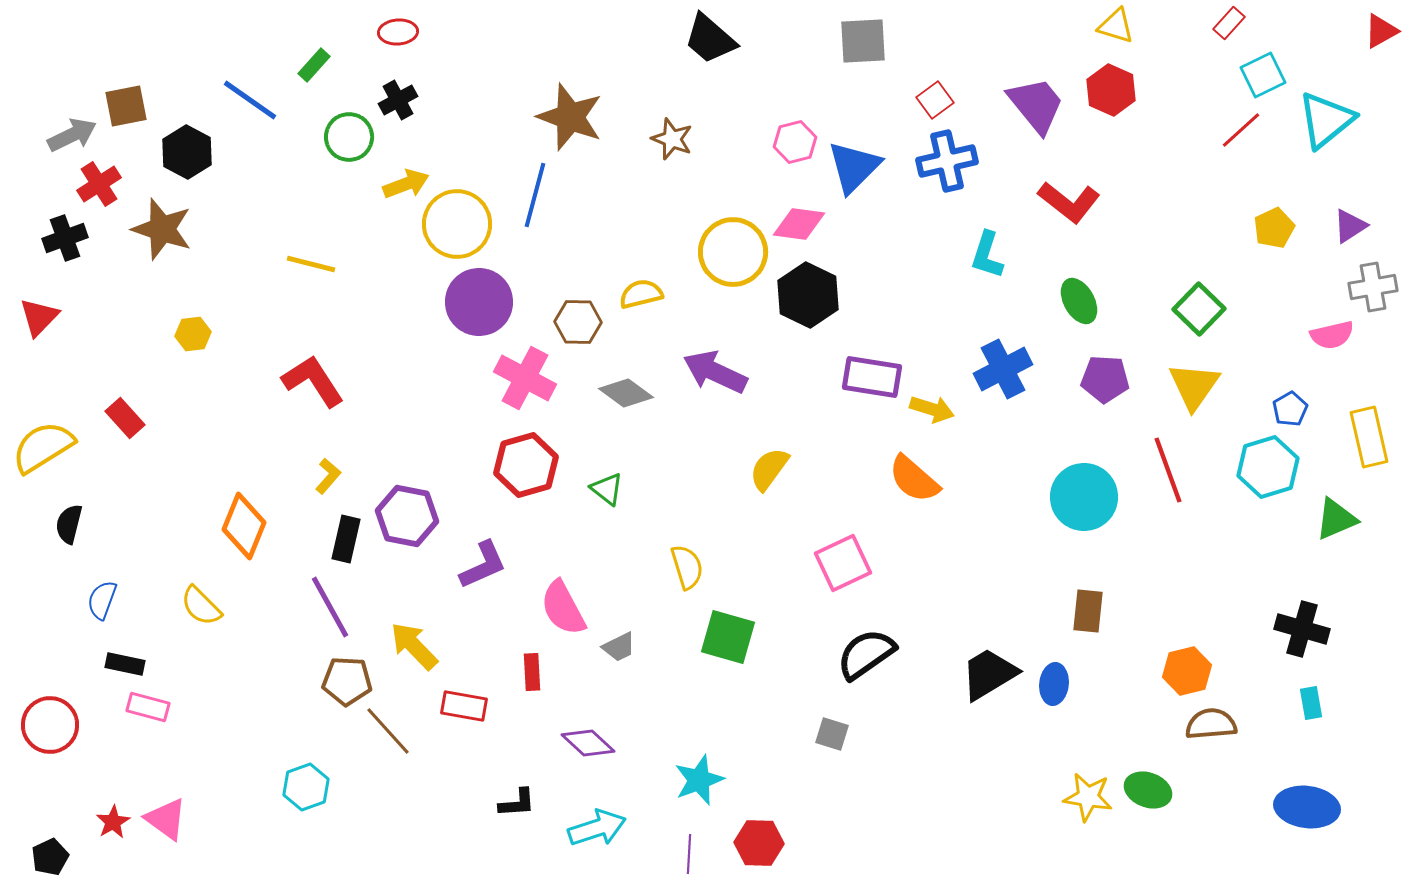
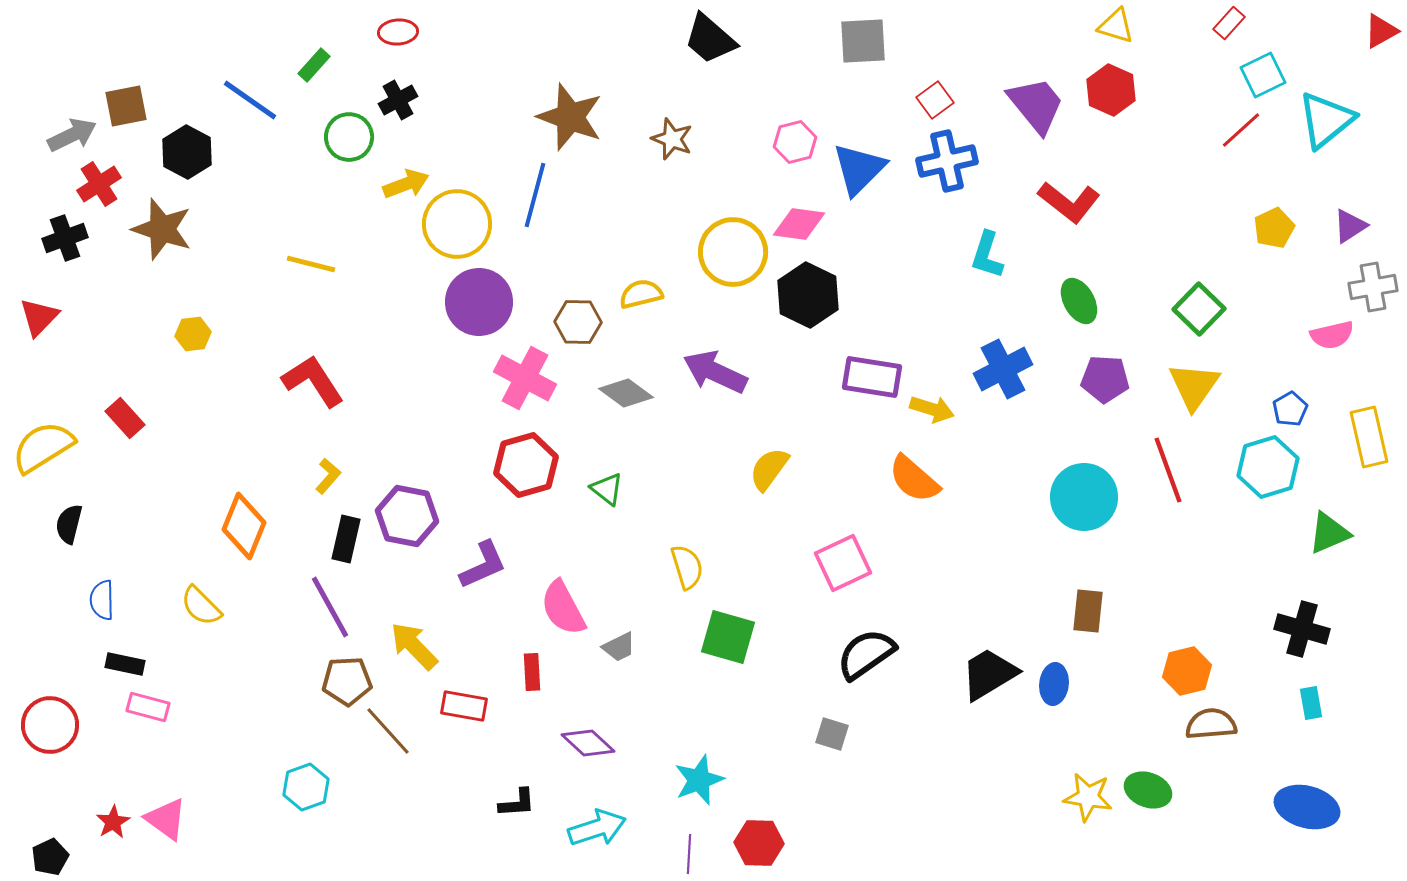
blue triangle at (854, 167): moved 5 px right, 2 px down
green triangle at (1336, 519): moved 7 px left, 14 px down
blue semicircle at (102, 600): rotated 21 degrees counterclockwise
brown pentagon at (347, 681): rotated 6 degrees counterclockwise
blue ellipse at (1307, 807): rotated 8 degrees clockwise
